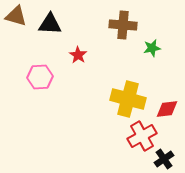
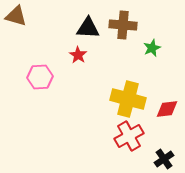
black triangle: moved 38 px right, 4 px down
green star: rotated 12 degrees counterclockwise
red cross: moved 13 px left
